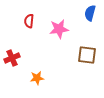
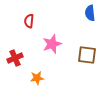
blue semicircle: rotated 21 degrees counterclockwise
pink star: moved 7 px left, 15 px down; rotated 12 degrees counterclockwise
red cross: moved 3 px right
